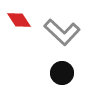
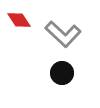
gray L-shape: moved 1 px right, 2 px down
